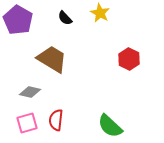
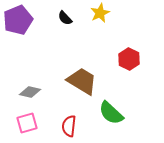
yellow star: rotated 18 degrees clockwise
purple pentagon: rotated 20 degrees clockwise
brown trapezoid: moved 30 px right, 22 px down
red semicircle: moved 13 px right, 6 px down
green semicircle: moved 1 px right, 13 px up
